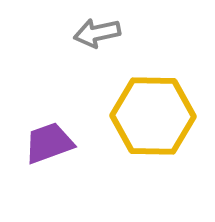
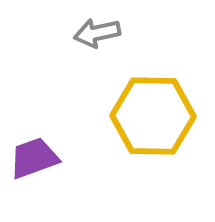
purple trapezoid: moved 15 px left, 15 px down
